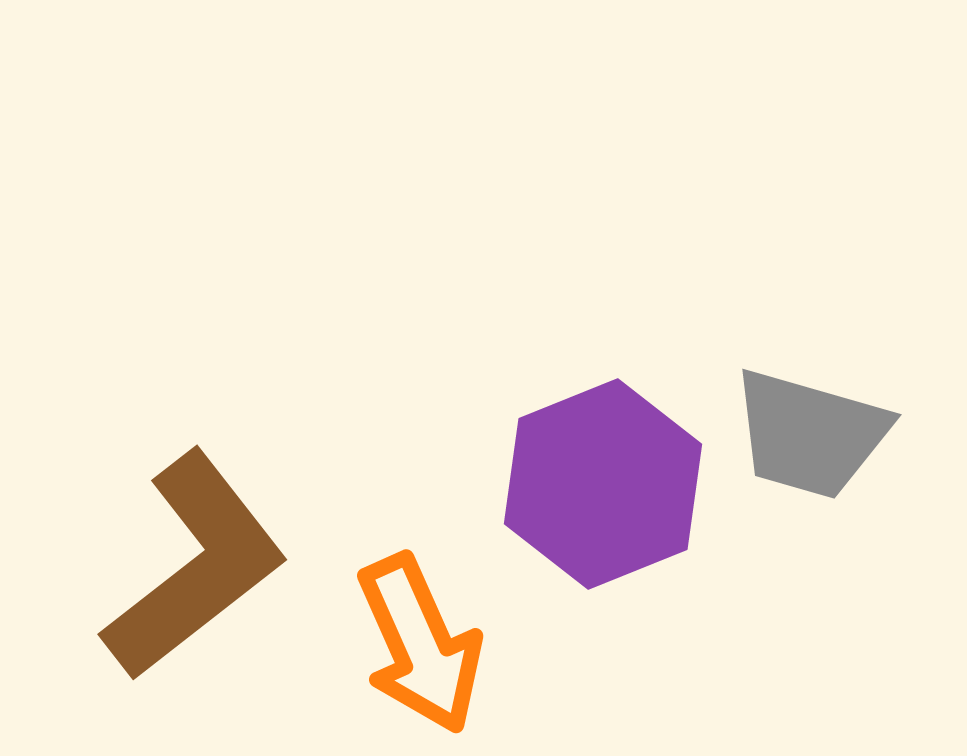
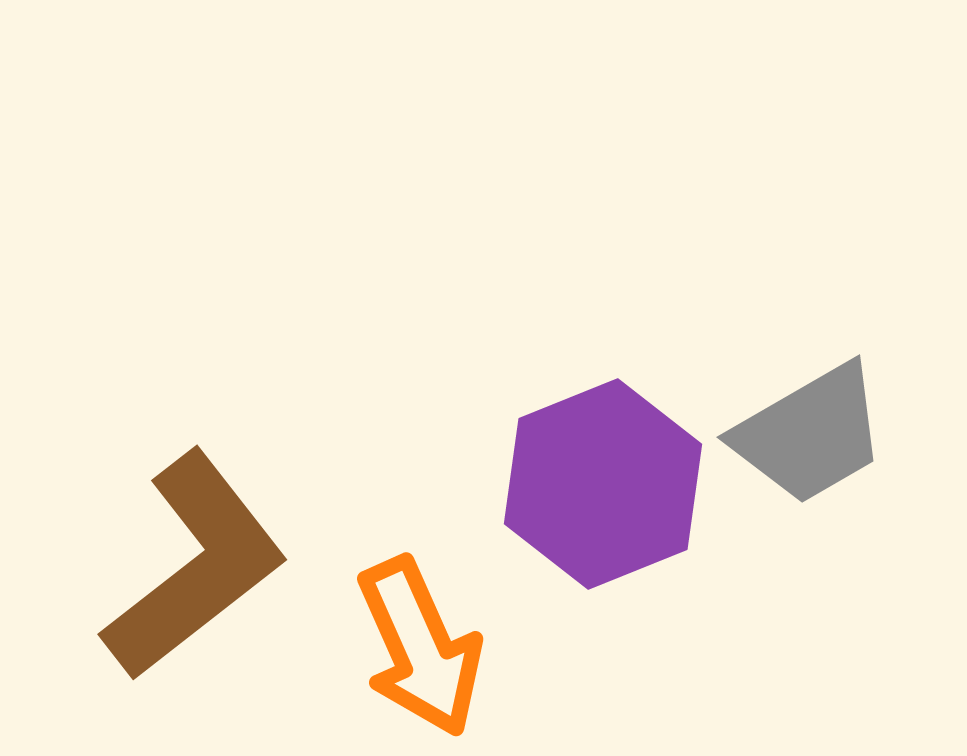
gray trapezoid: rotated 46 degrees counterclockwise
orange arrow: moved 3 px down
